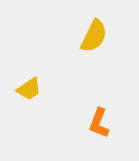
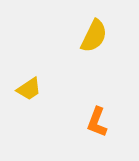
orange L-shape: moved 2 px left, 1 px up
